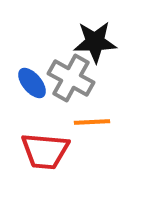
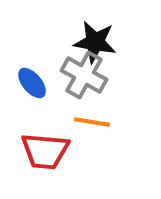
black star: rotated 12 degrees clockwise
gray cross: moved 13 px right, 3 px up
orange line: rotated 12 degrees clockwise
